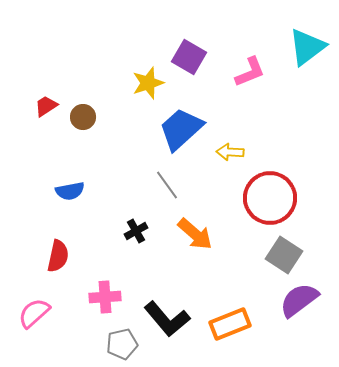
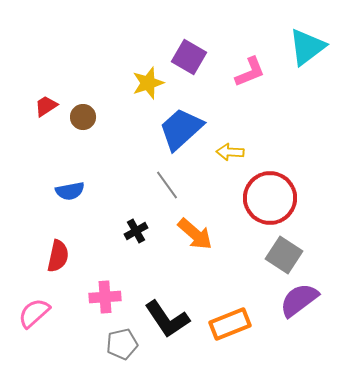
black L-shape: rotated 6 degrees clockwise
